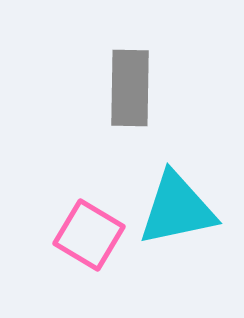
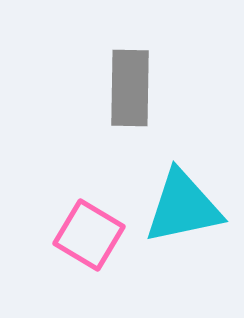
cyan triangle: moved 6 px right, 2 px up
